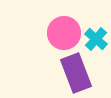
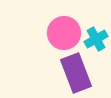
cyan cross: rotated 20 degrees clockwise
